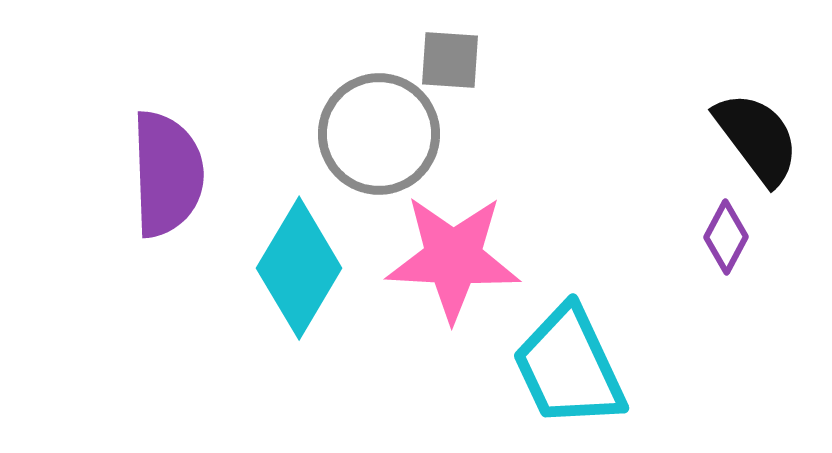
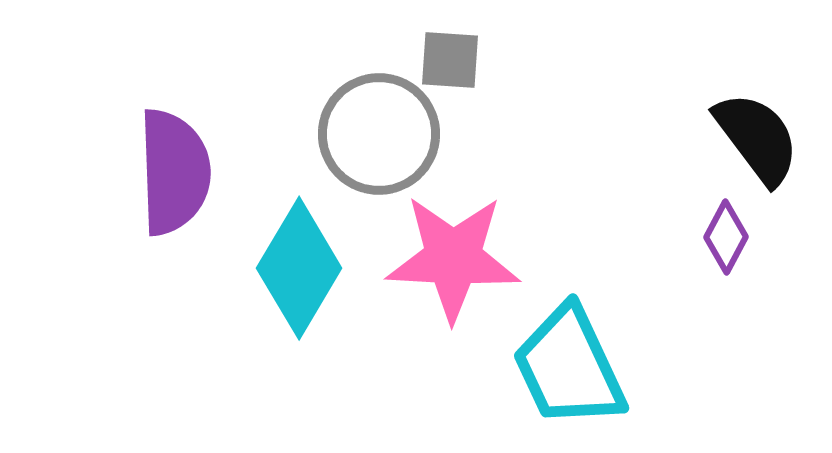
purple semicircle: moved 7 px right, 2 px up
